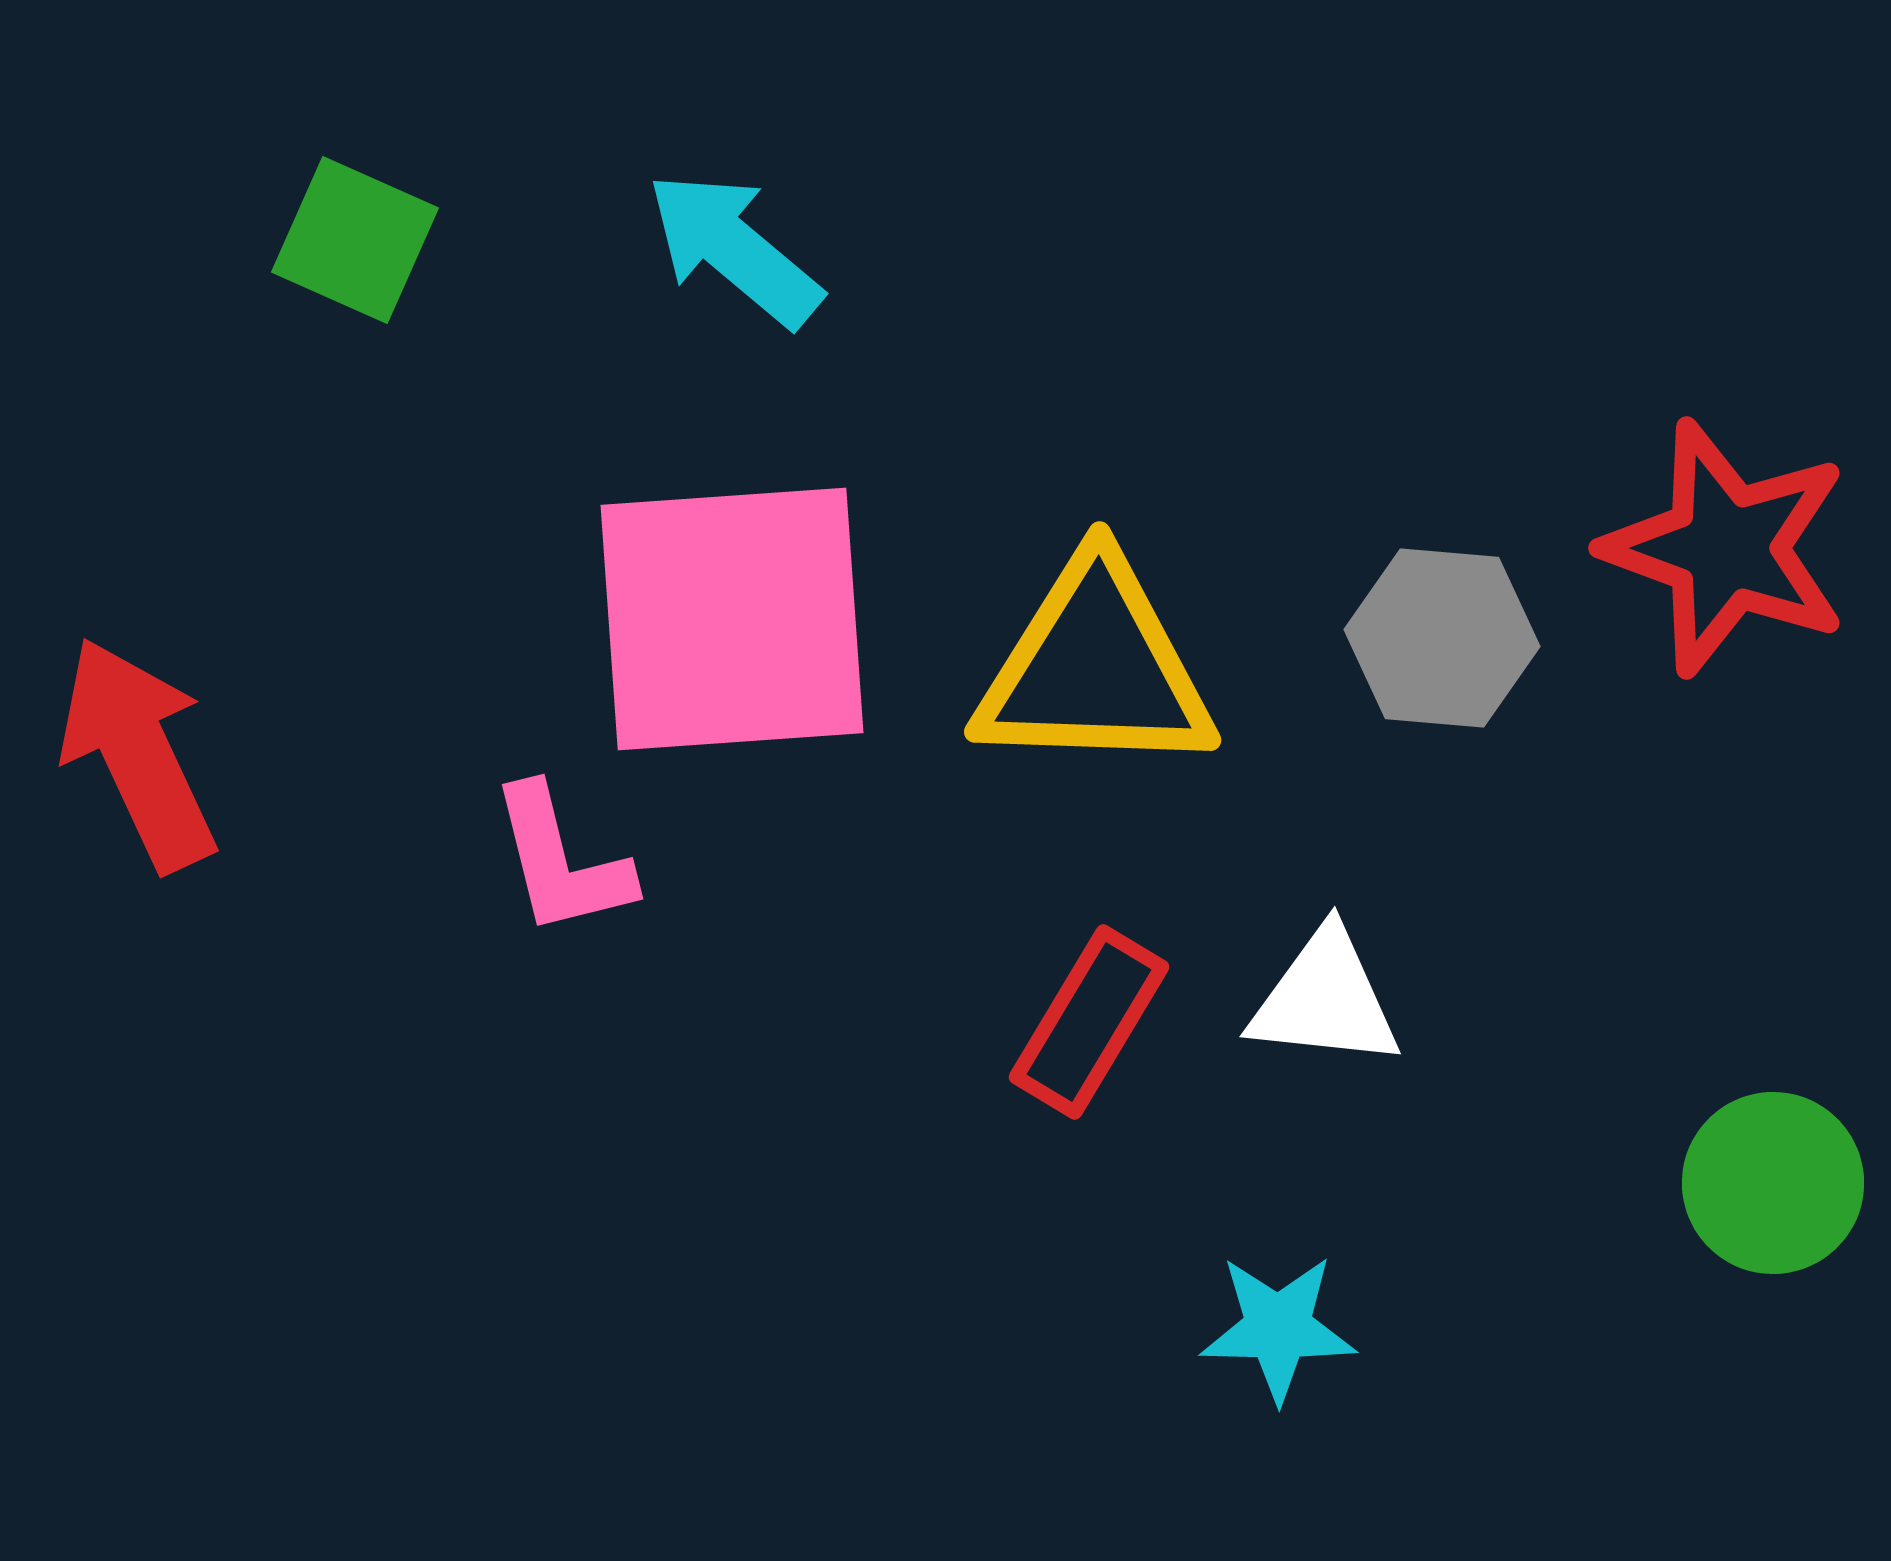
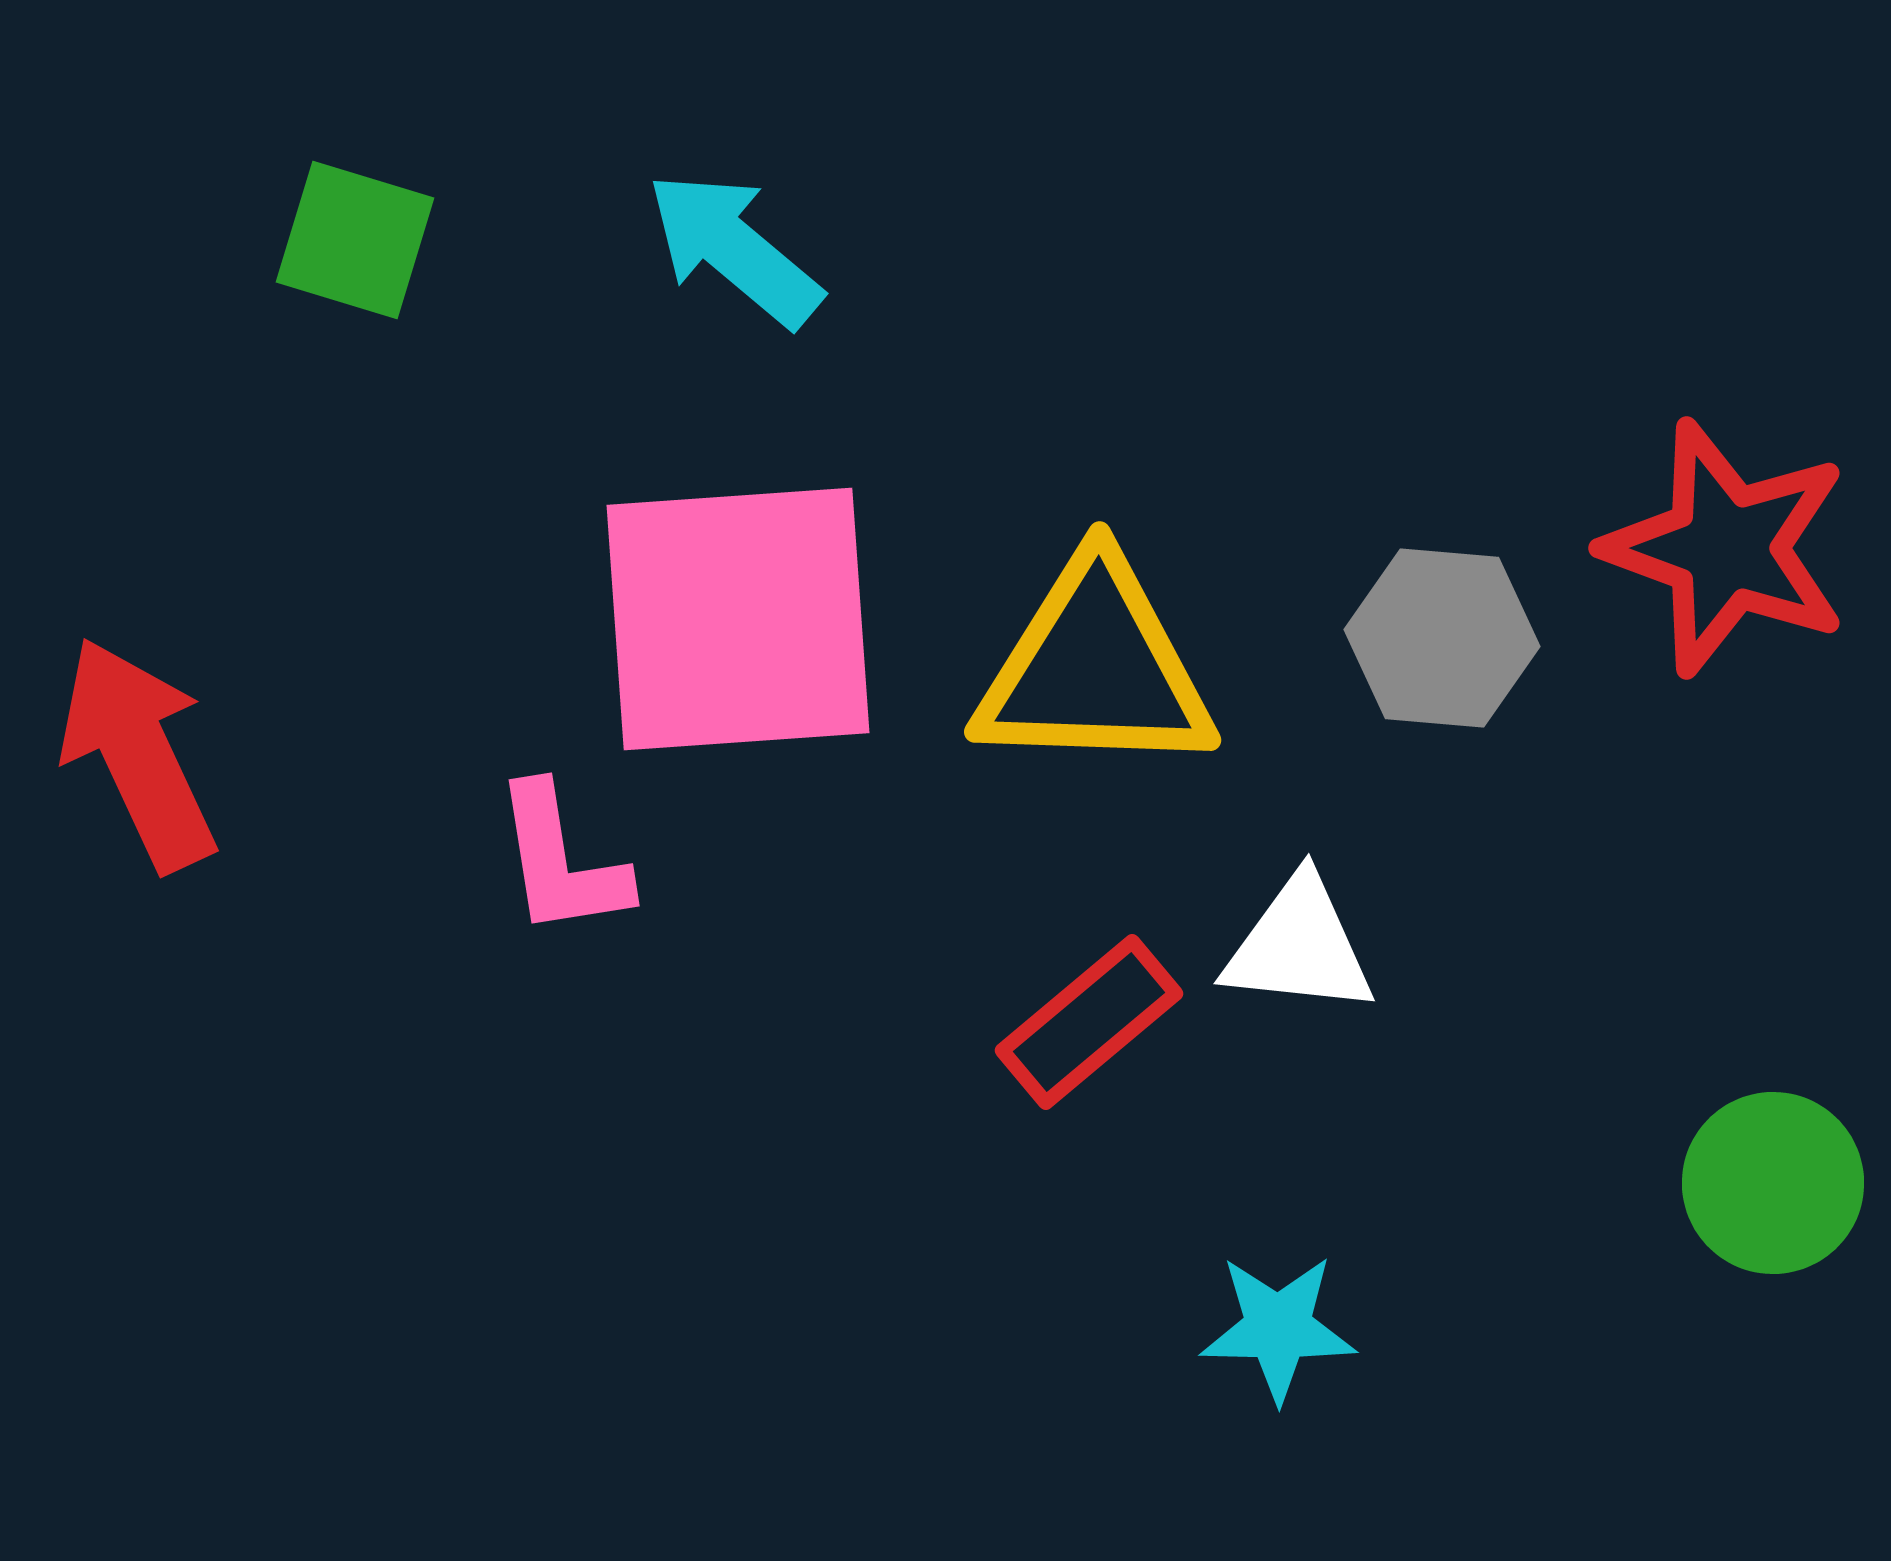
green square: rotated 7 degrees counterclockwise
pink square: moved 6 px right
pink L-shape: rotated 5 degrees clockwise
white triangle: moved 26 px left, 53 px up
red rectangle: rotated 19 degrees clockwise
